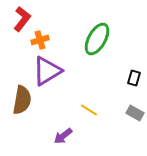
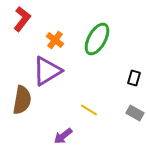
orange cross: moved 15 px right; rotated 36 degrees counterclockwise
